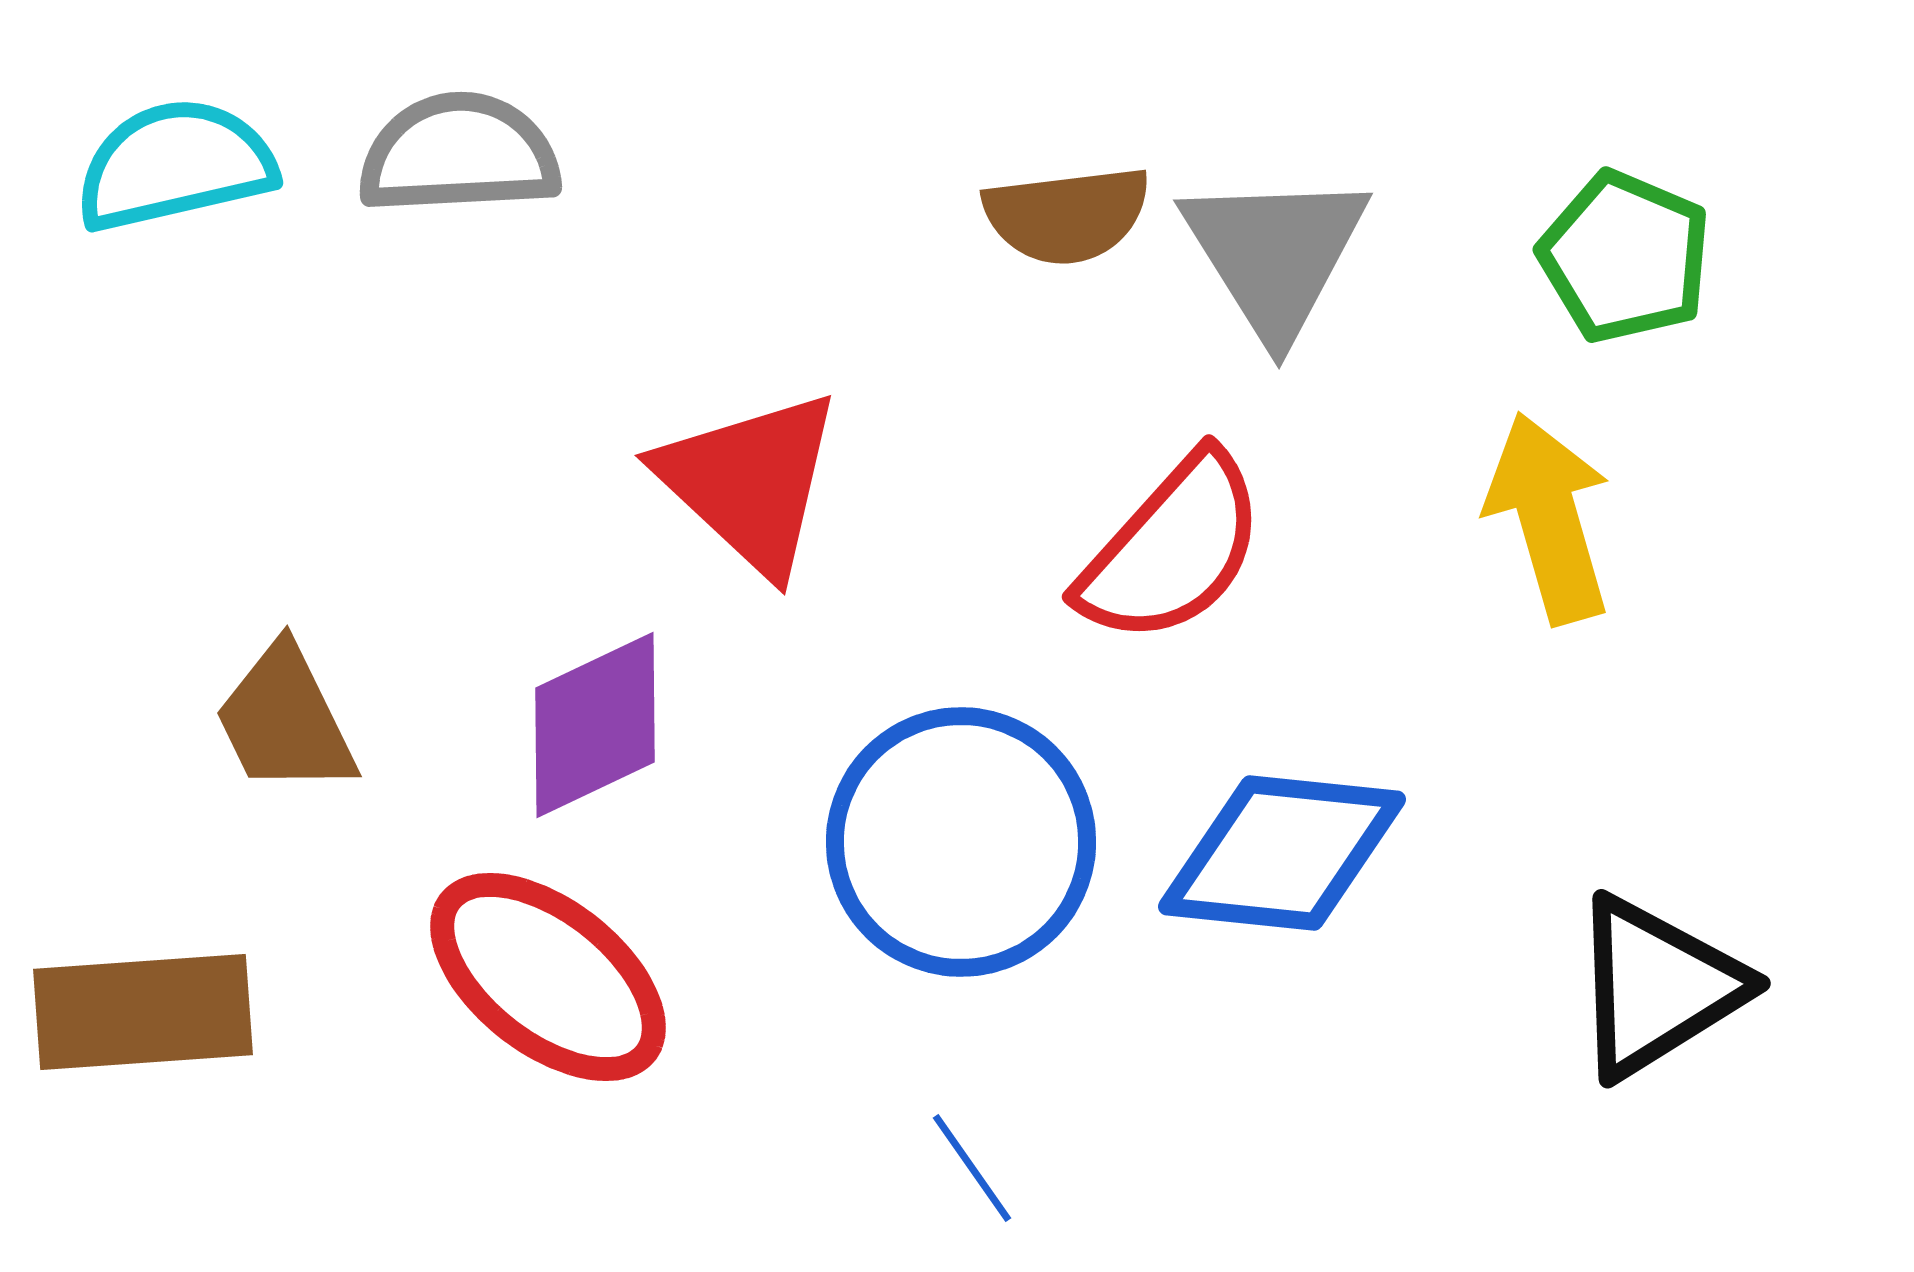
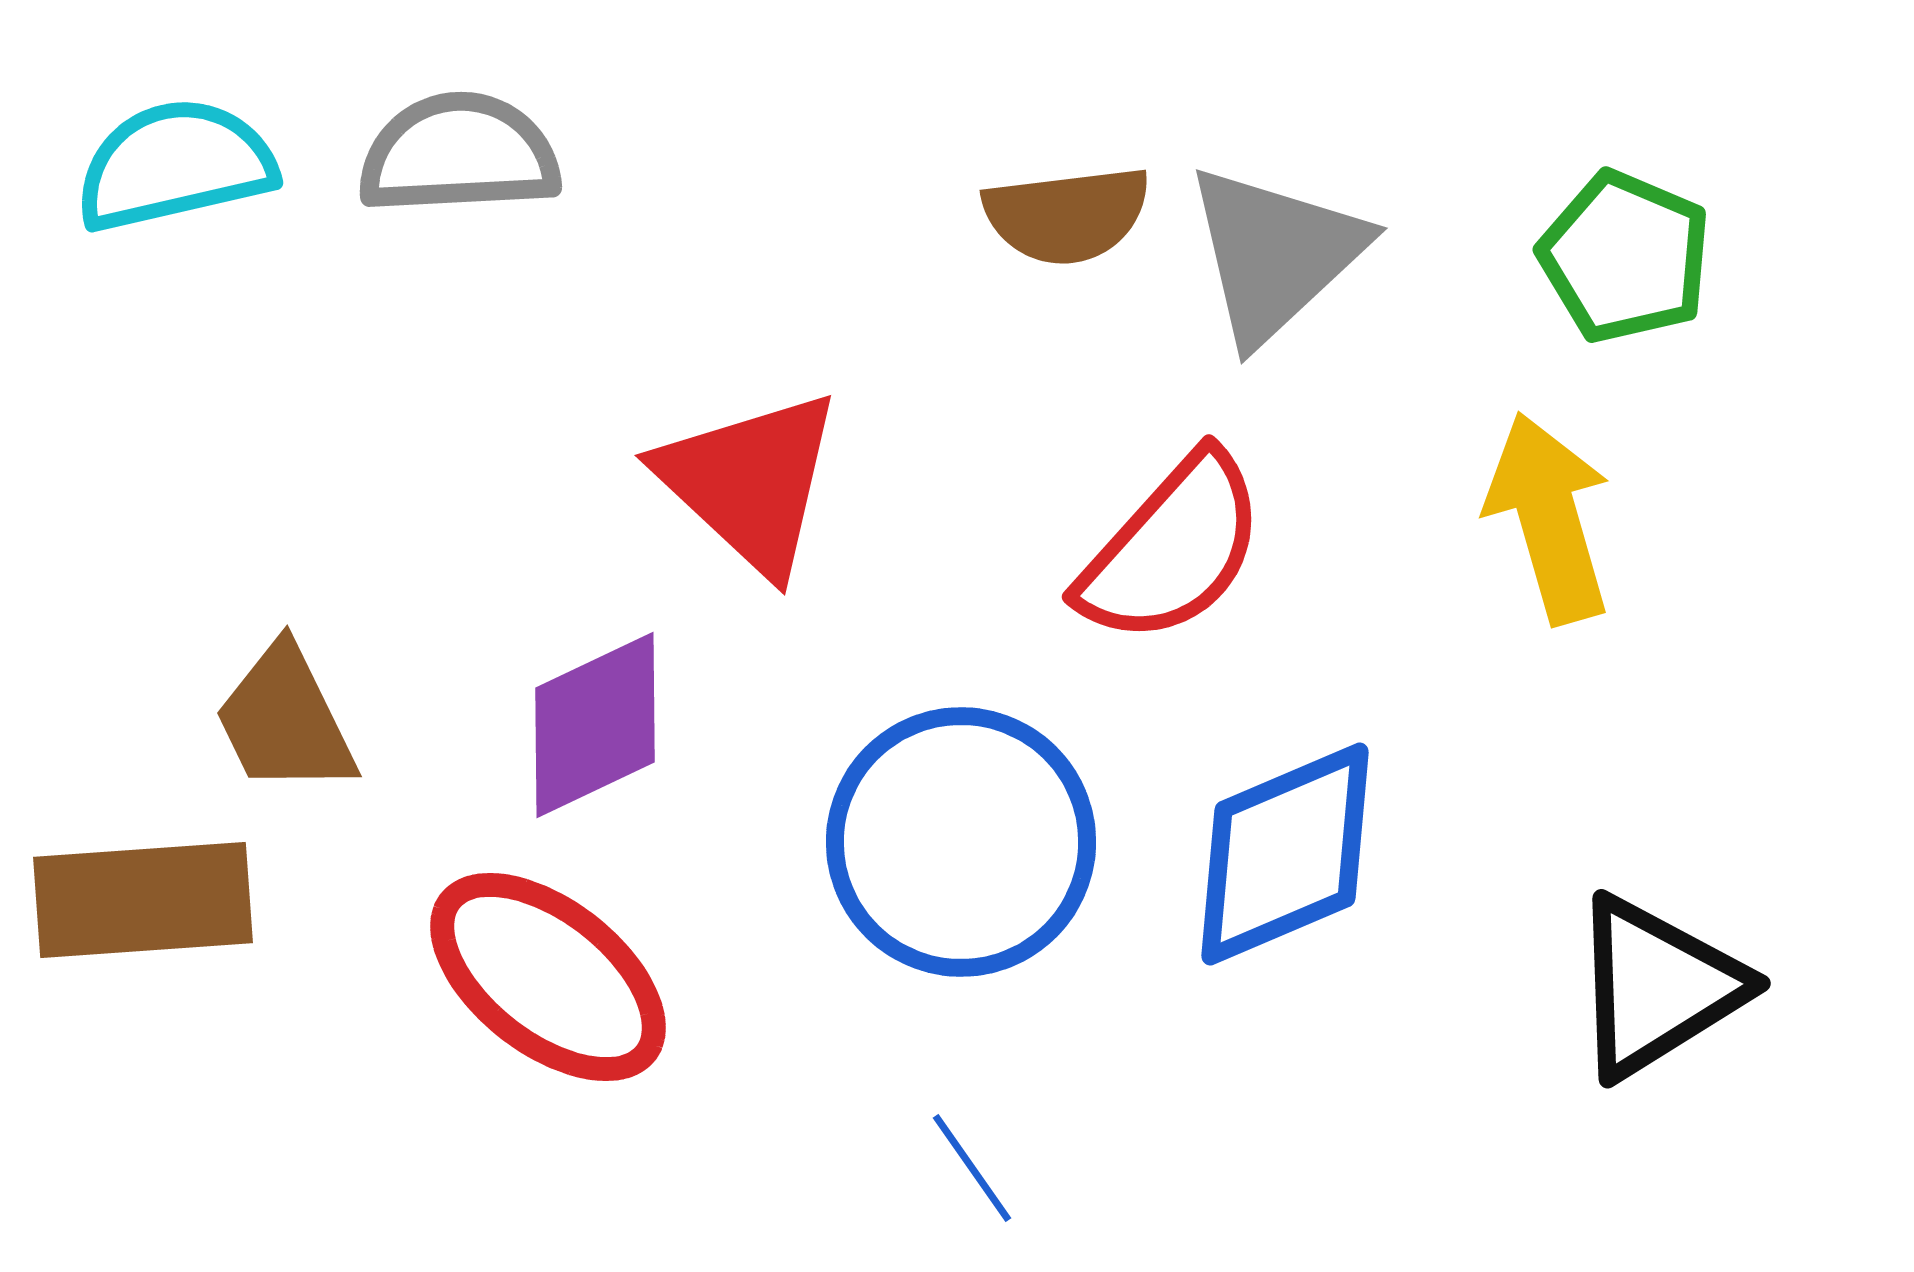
gray triangle: rotated 19 degrees clockwise
blue diamond: moved 3 px right, 1 px down; rotated 29 degrees counterclockwise
brown rectangle: moved 112 px up
